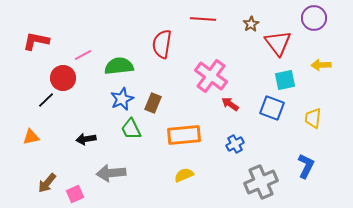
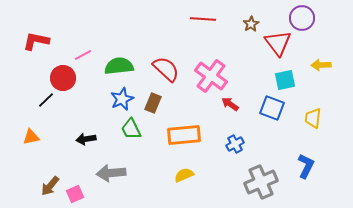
purple circle: moved 12 px left
red semicircle: moved 4 px right, 25 px down; rotated 124 degrees clockwise
brown arrow: moved 3 px right, 3 px down
